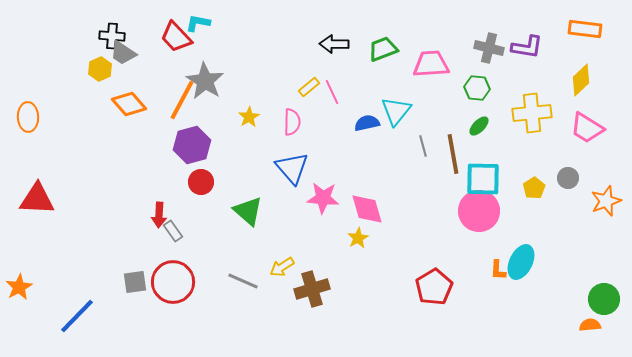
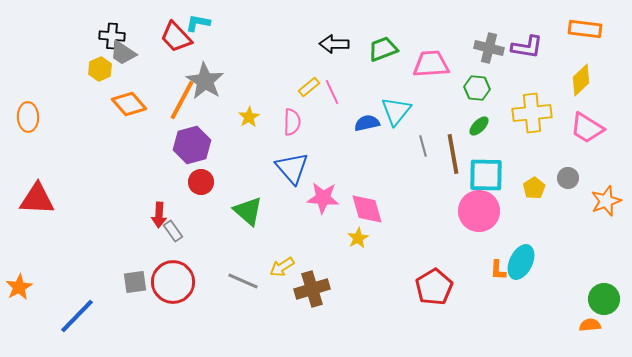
cyan square at (483, 179): moved 3 px right, 4 px up
